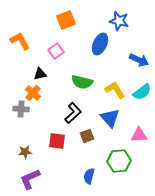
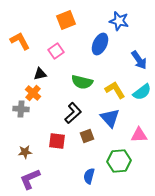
blue arrow: rotated 30 degrees clockwise
